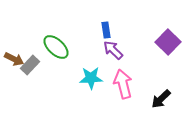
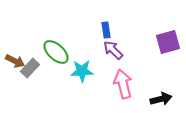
purple square: rotated 30 degrees clockwise
green ellipse: moved 5 px down
brown arrow: moved 1 px right, 2 px down
gray rectangle: moved 3 px down
cyan star: moved 9 px left, 7 px up
black arrow: rotated 150 degrees counterclockwise
